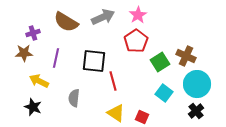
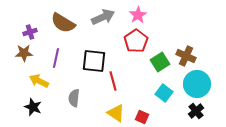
brown semicircle: moved 3 px left, 1 px down
purple cross: moved 3 px left, 1 px up
